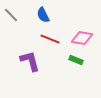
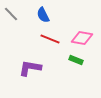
gray line: moved 1 px up
purple L-shape: moved 7 px down; rotated 65 degrees counterclockwise
